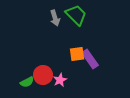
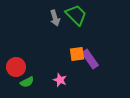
red circle: moved 27 px left, 8 px up
pink star: rotated 24 degrees counterclockwise
